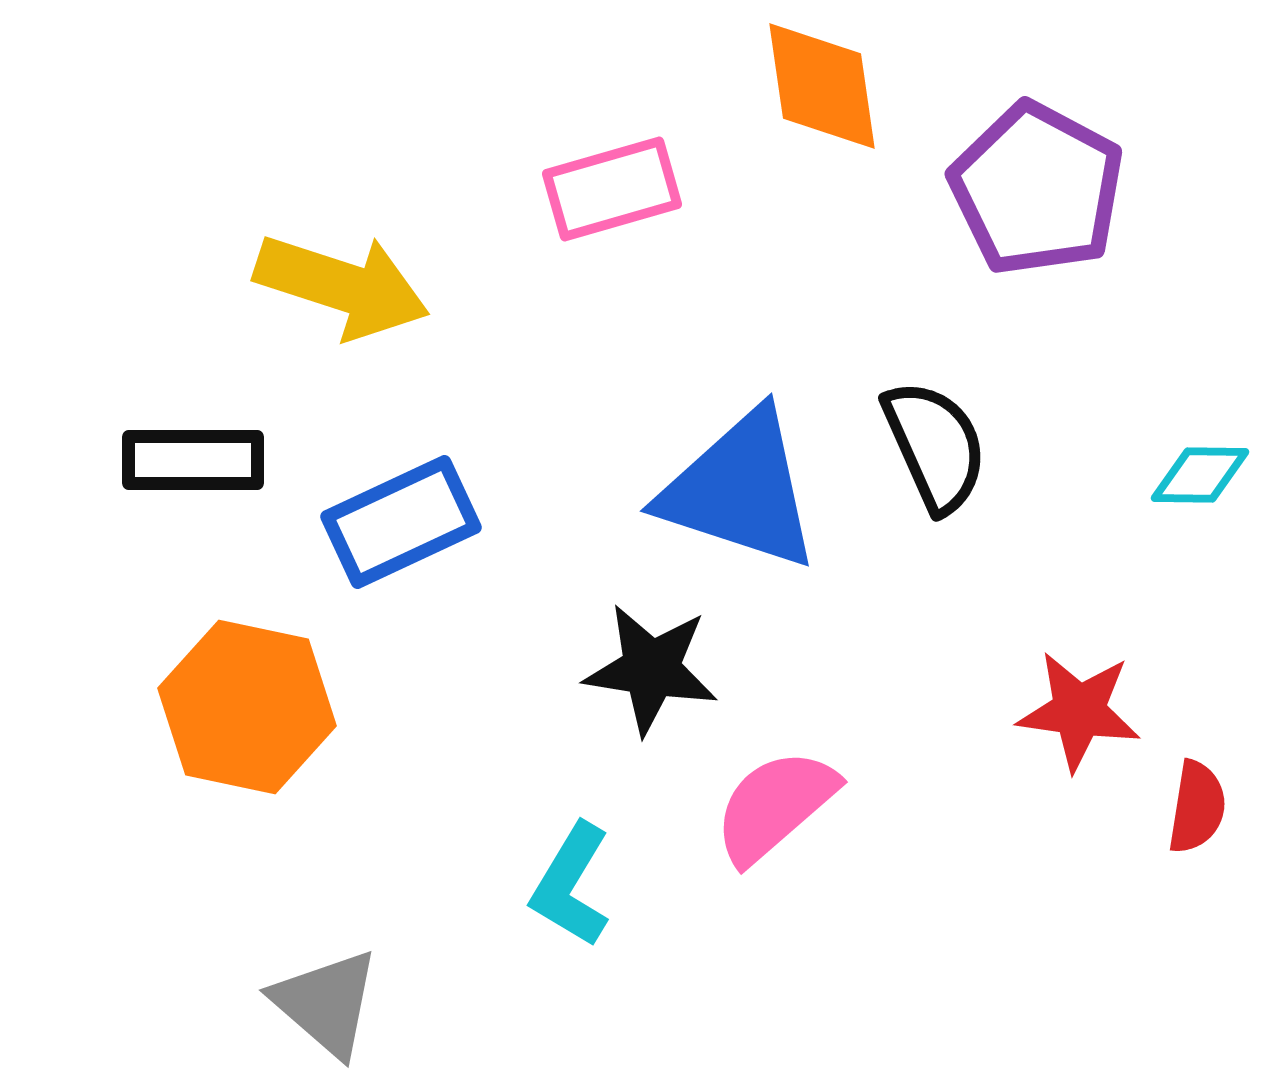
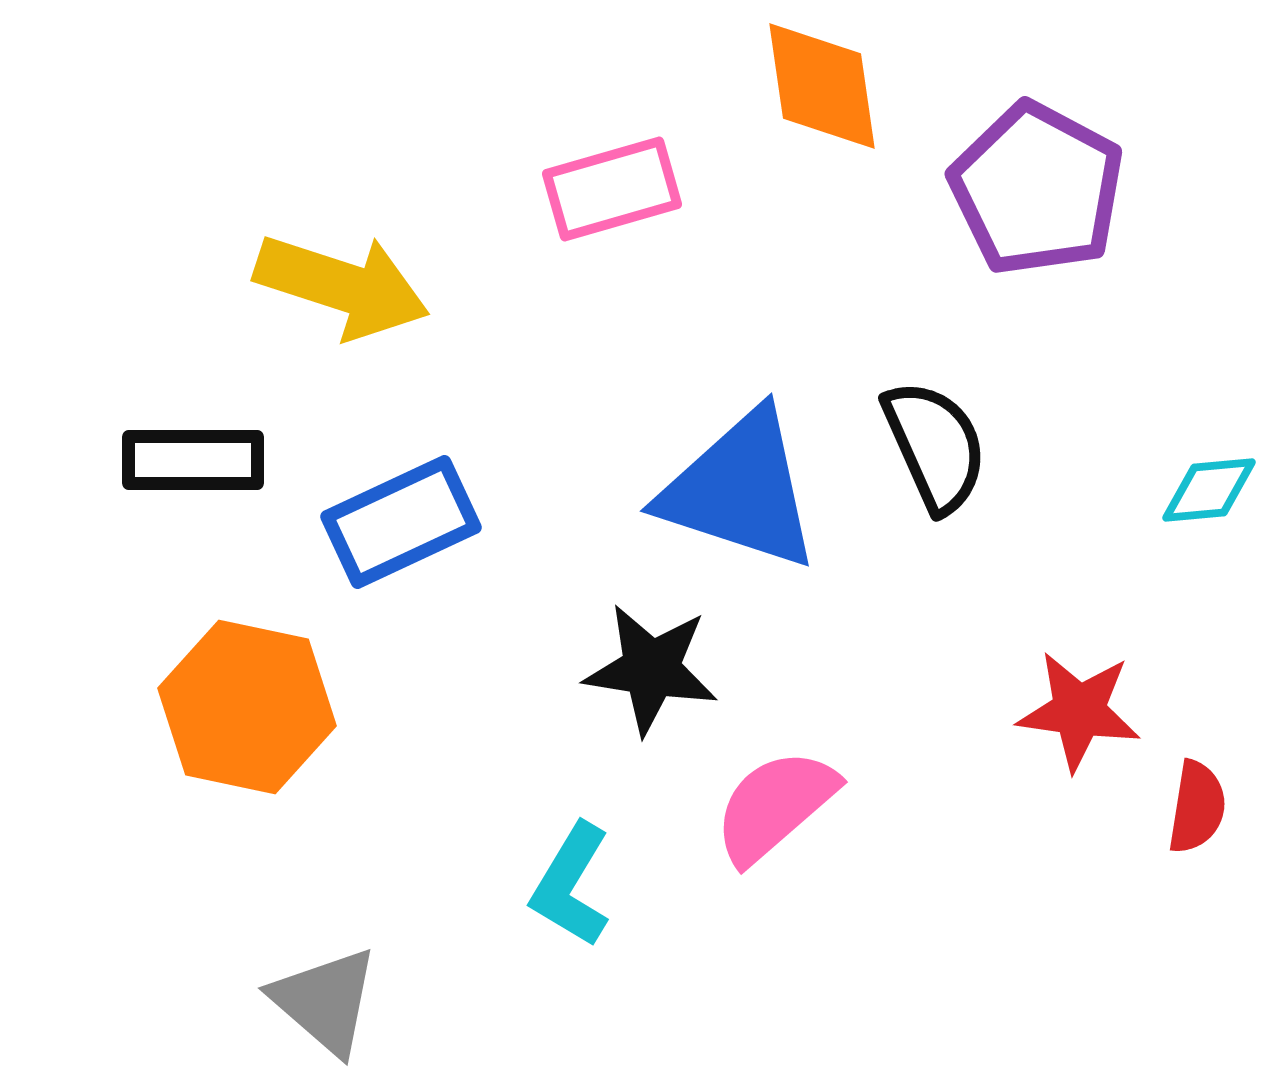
cyan diamond: moved 9 px right, 15 px down; rotated 6 degrees counterclockwise
gray triangle: moved 1 px left, 2 px up
